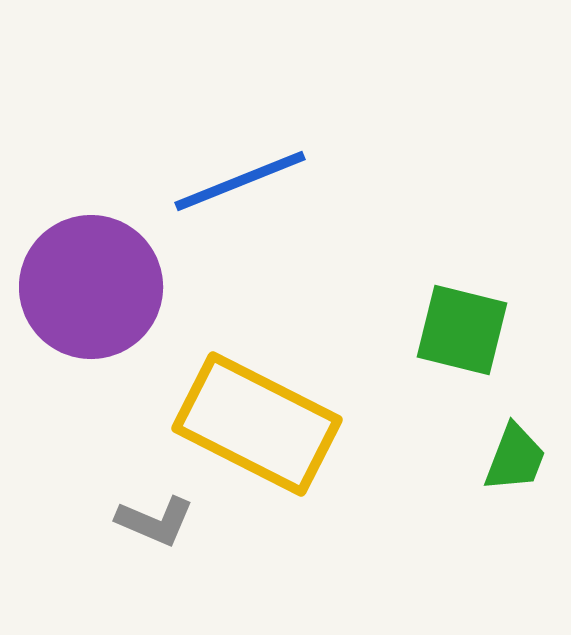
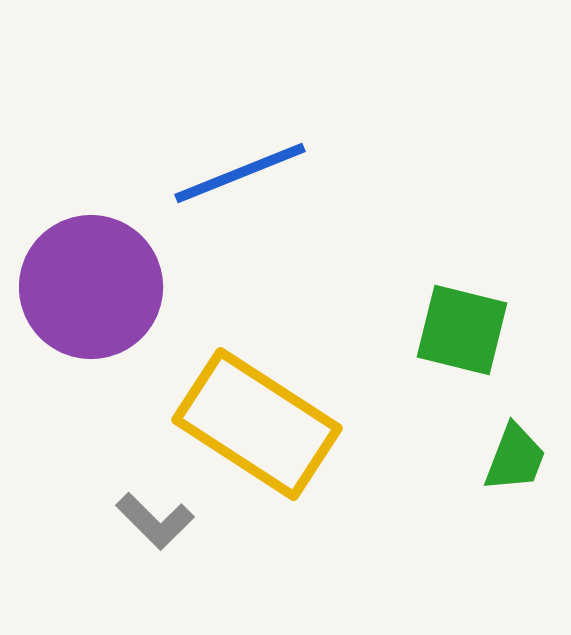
blue line: moved 8 px up
yellow rectangle: rotated 6 degrees clockwise
gray L-shape: rotated 22 degrees clockwise
